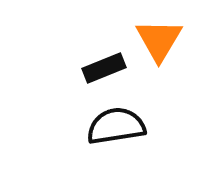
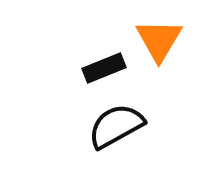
black semicircle: rotated 20 degrees counterclockwise
